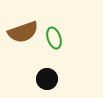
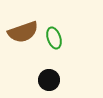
black circle: moved 2 px right, 1 px down
